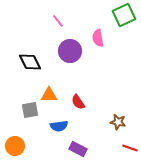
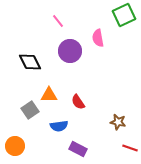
gray square: rotated 24 degrees counterclockwise
